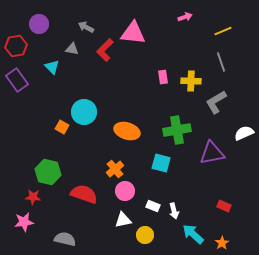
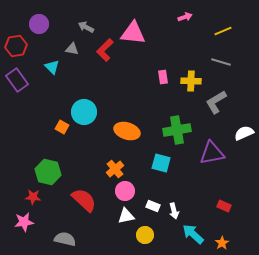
gray line: rotated 54 degrees counterclockwise
red semicircle: moved 6 px down; rotated 24 degrees clockwise
white triangle: moved 3 px right, 4 px up
